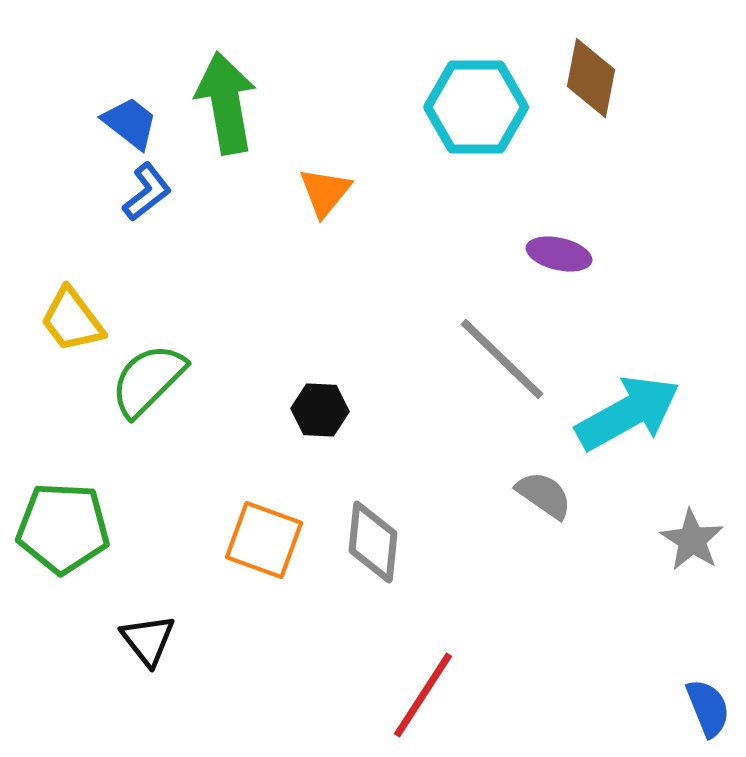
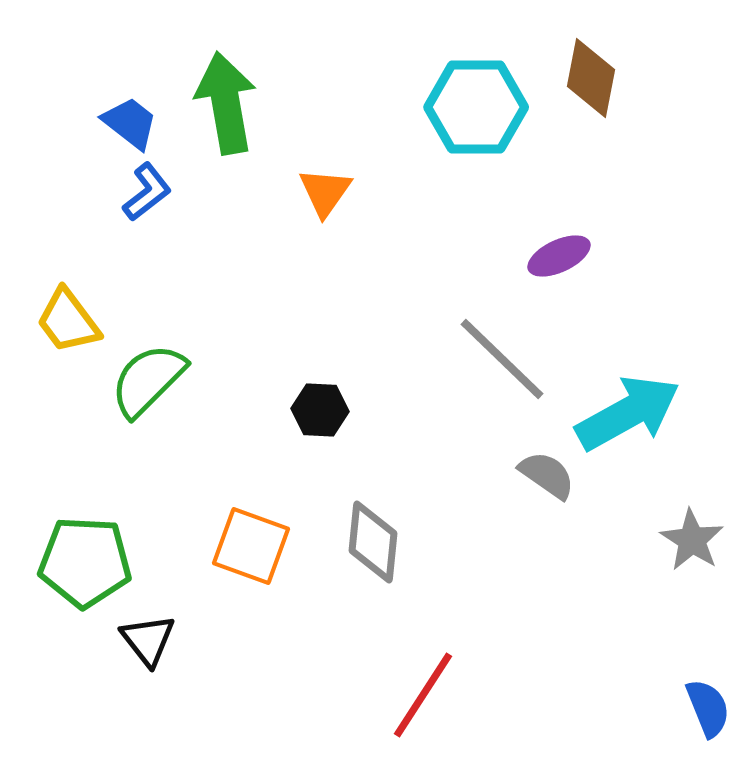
orange triangle: rotated 4 degrees counterclockwise
purple ellipse: moved 2 px down; rotated 38 degrees counterclockwise
yellow trapezoid: moved 4 px left, 1 px down
gray semicircle: moved 3 px right, 20 px up
green pentagon: moved 22 px right, 34 px down
orange square: moved 13 px left, 6 px down
